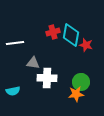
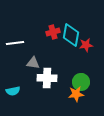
red star: rotated 24 degrees counterclockwise
